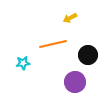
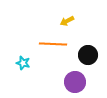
yellow arrow: moved 3 px left, 3 px down
orange line: rotated 16 degrees clockwise
cyan star: rotated 24 degrees clockwise
